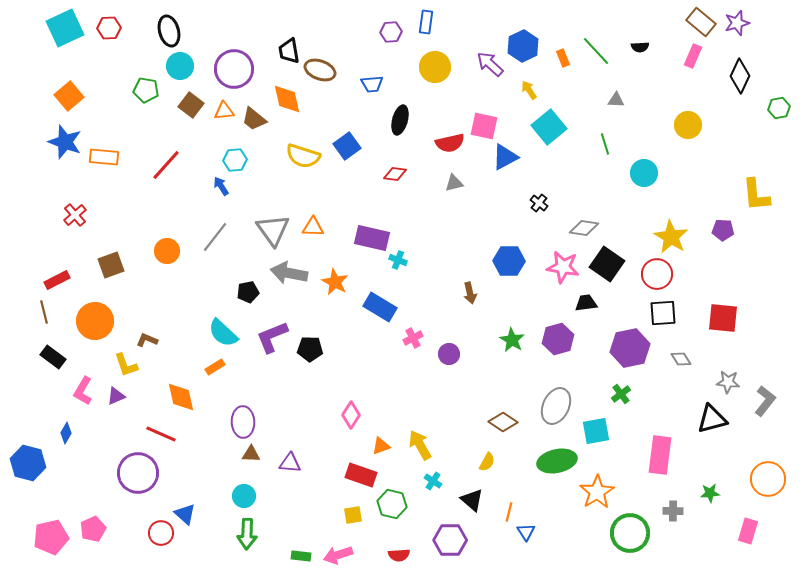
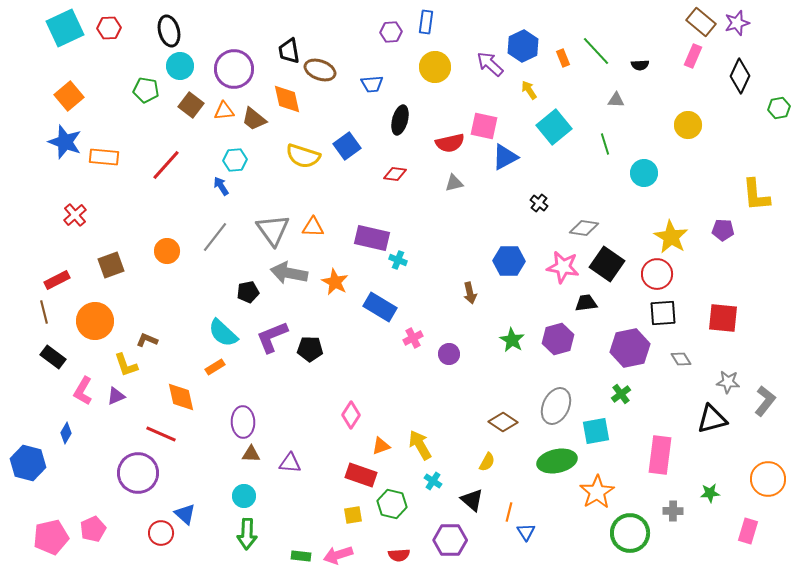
black semicircle at (640, 47): moved 18 px down
cyan square at (549, 127): moved 5 px right
